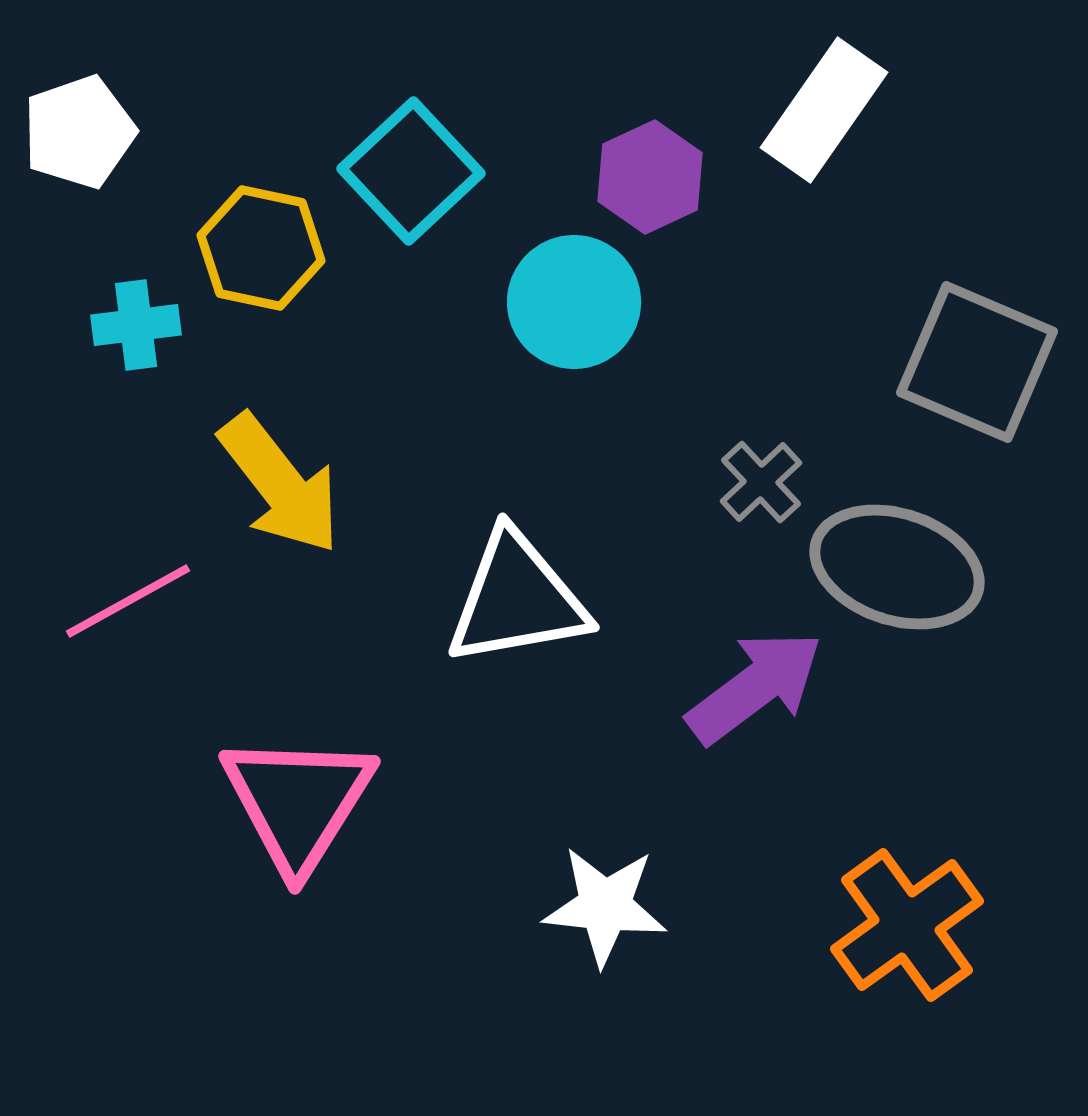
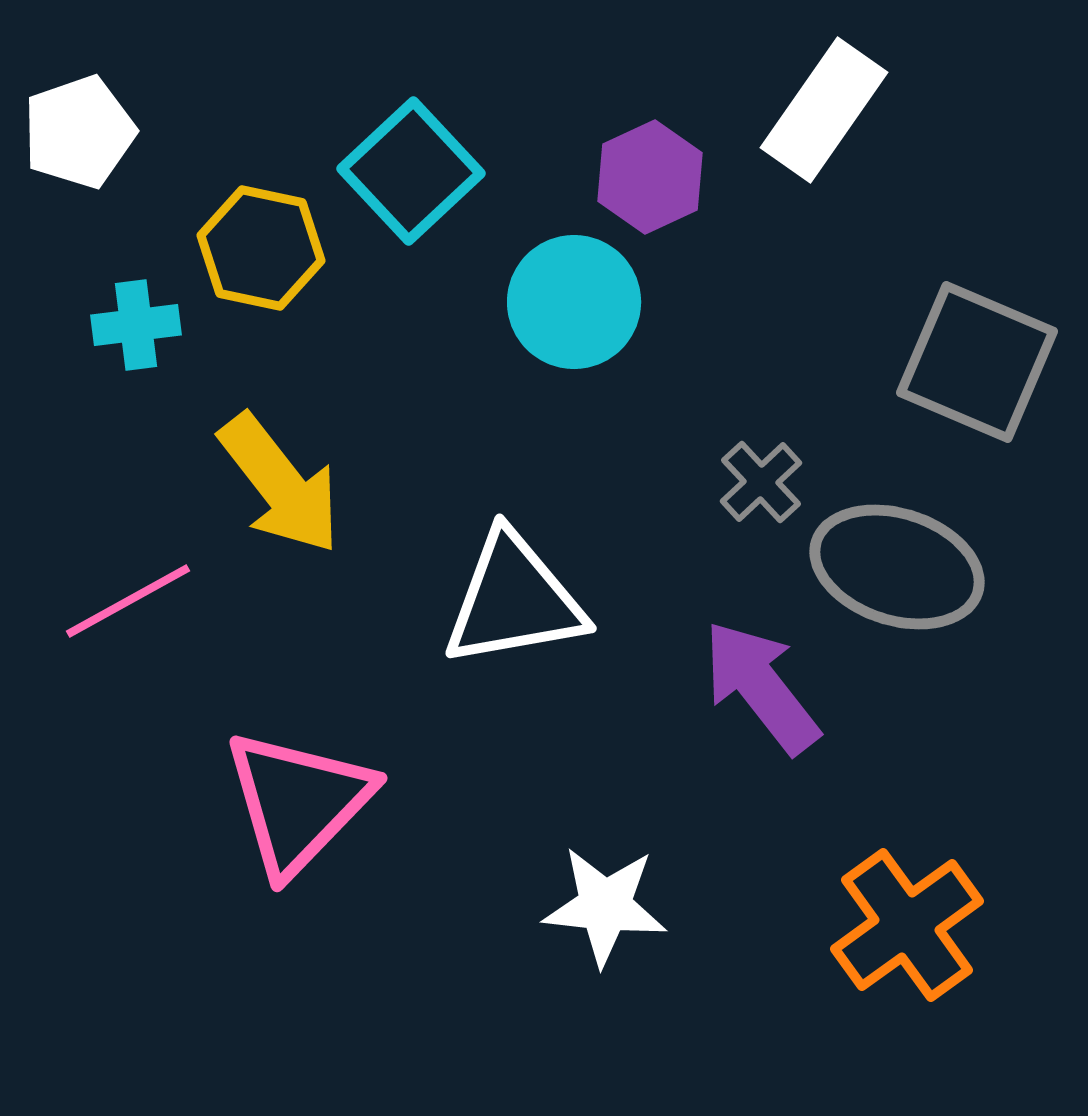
white triangle: moved 3 px left, 1 px down
purple arrow: moved 6 px right; rotated 91 degrees counterclockwise
pink triangle: rotated 12 degrees clockwise
